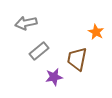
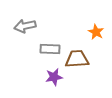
gray arrow: moved 1 px left, 3 px down
gray rectangle: moved 11 px right, 2 px up; rotated 42 degrees clockwise
brown trapezoid: rotated 75 degrees clockwise
